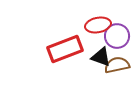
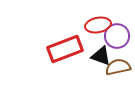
black triangle: moved 1 px up
brown semicircle: moved 1 px right, 2 px down
